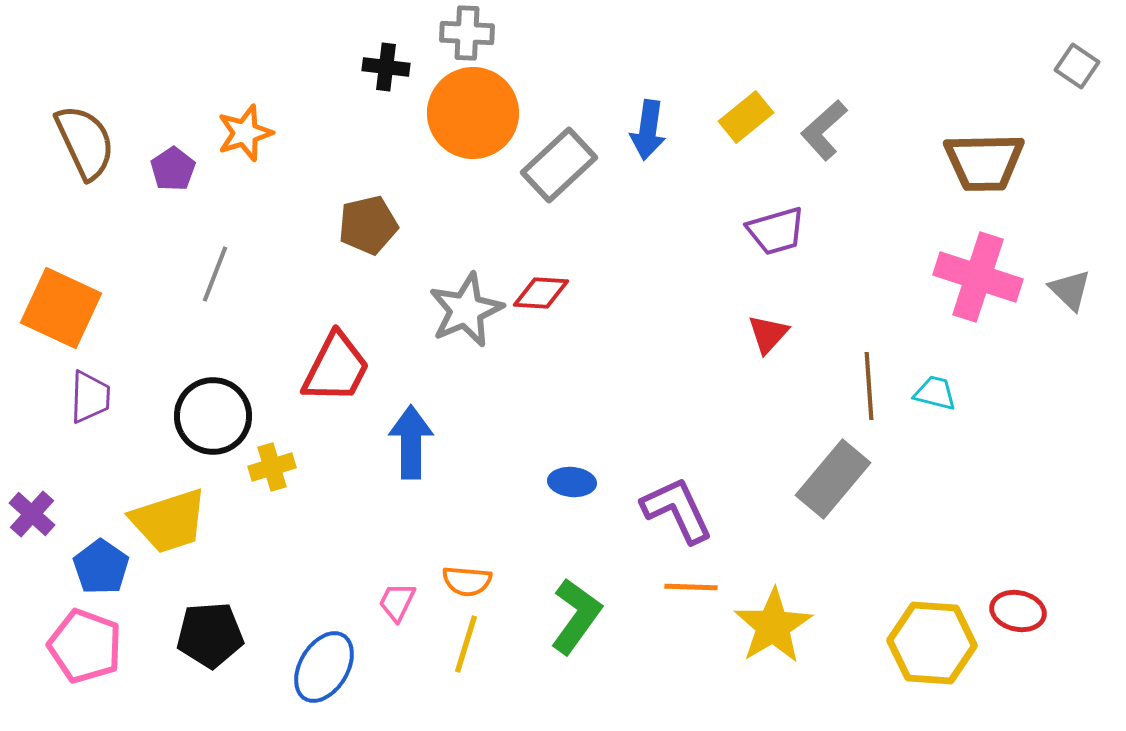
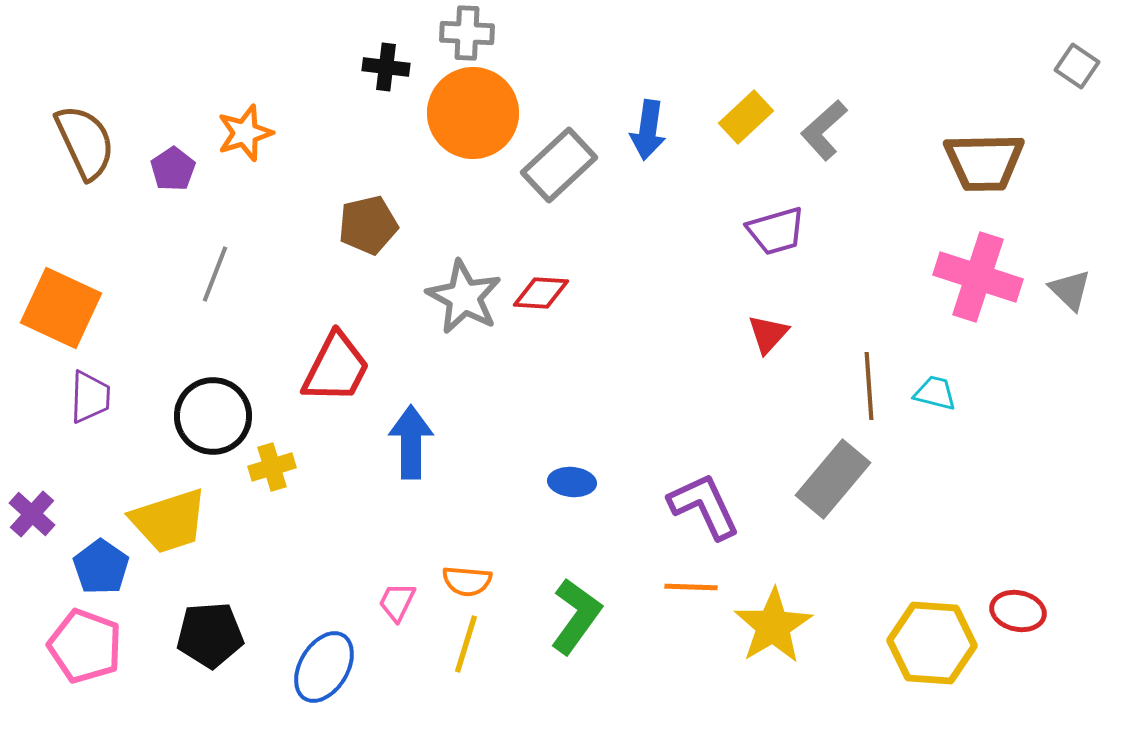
yellow rectangle at (746, 117): rotated 4 degrees counterclockwise
gray star at (466, 310): moved 2 px left, 13 px up; rotated 20 degrees counterclockwise
purple L-shape at (677, 510): moved 27 px right, 4 px up
